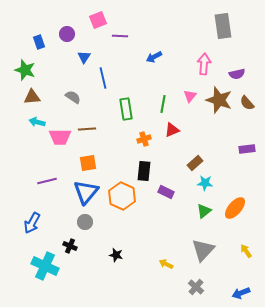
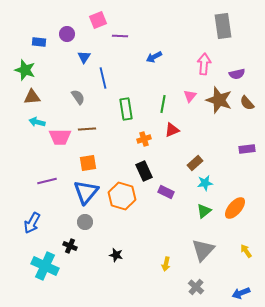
blue rectangle at (39, 42): rotated 64 degrees counterclockwise
gray semicircle at (73, 97): moved 5 px right; rotated 21 degrees clockwise
black rectangle at (144, 171): rotated 30 degrees counterclockwise
cyan star at (205, 183): rotated 14 degrees counterclockwise
orange hexagon at (122, 196): rotated 8 degrees counterclockwise
yellow arrow at (166, 264): rotated 104 degrees counterclockwise
